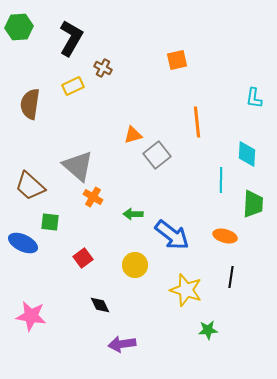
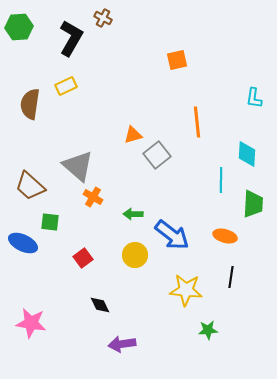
brown cross: moved 50 px up
yellow rectangle: moved 7 px left
yellow circle: moved 10 px up
yellow star: rotated 12 degrees counterclockwise
pink star: moved 7 px down
